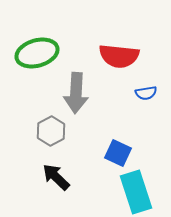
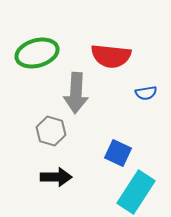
red semicircle: moved 8 px left
gray hexagon: rotated 16 degrees counterclockwise
black arrow: rotated 136 degrees clockwise
cyan rectangle: rotated 51 degrees clockwise
